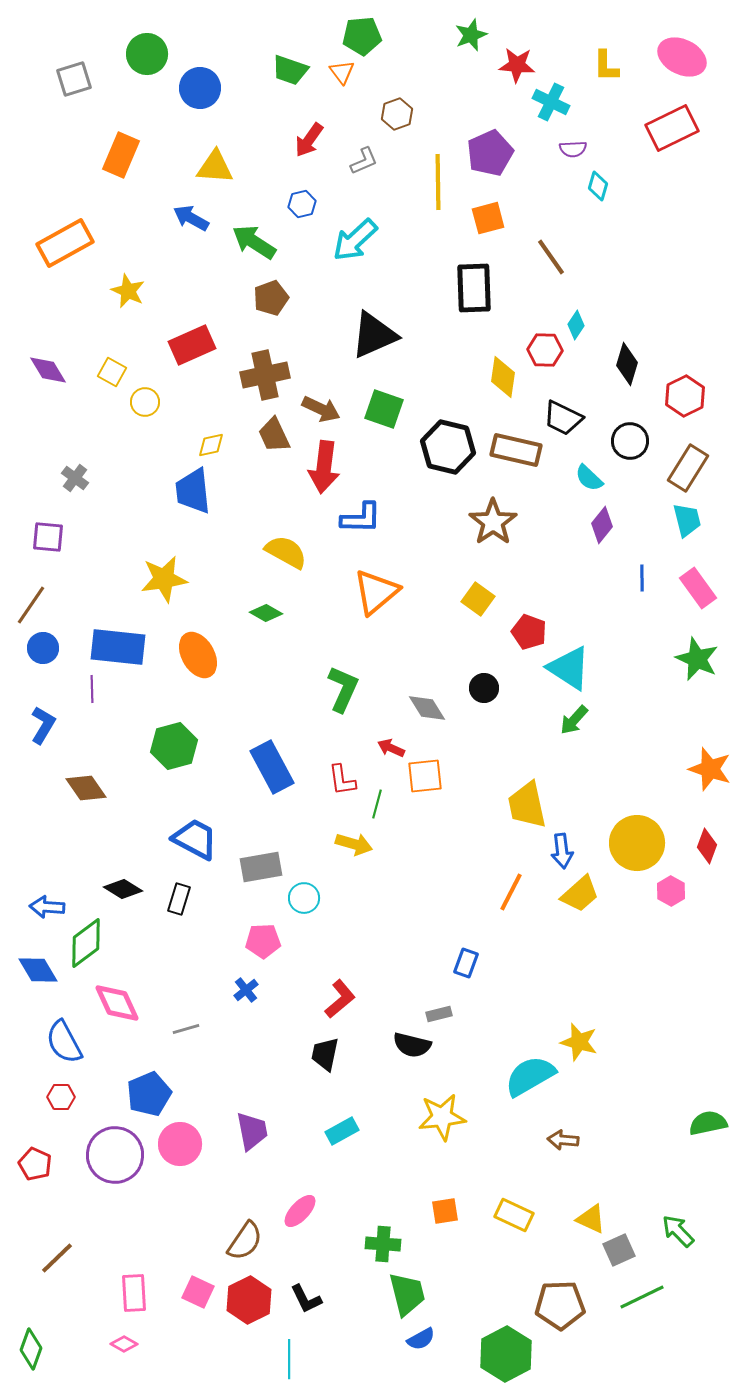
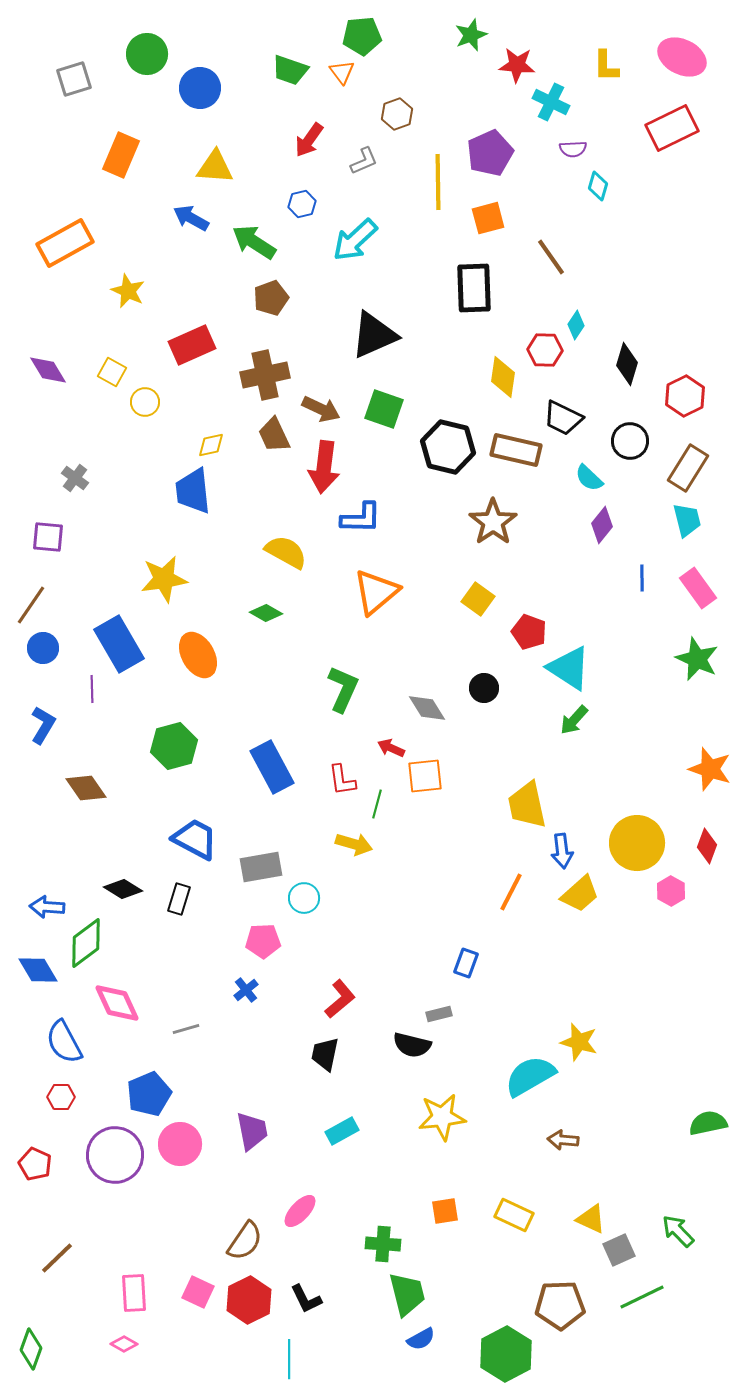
blue rectangle at (118, 647): moved 1 px right, 3 px up; rotated 54 degrees clockwise
